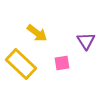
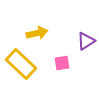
yellow arrow: rotated 50 degrees counterclockwise
purple triangle: rotated 30 degrees clockwise
